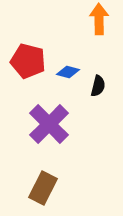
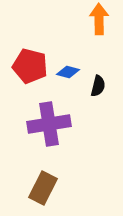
red pentagon: moved 2 px right, 5 px down
purple cross: rotated 36 degrees clockwise
